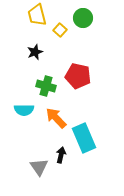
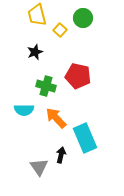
cyan rectangle: moved 1 px right
